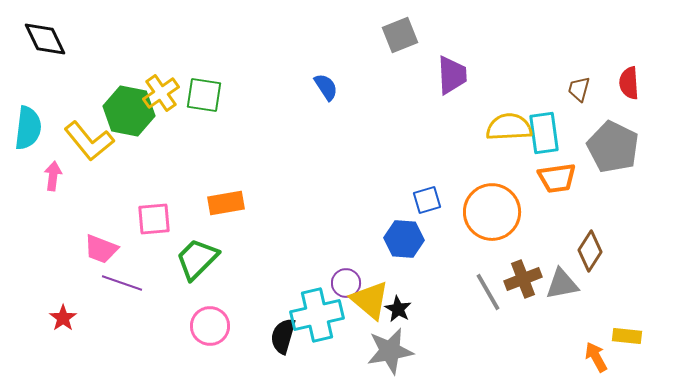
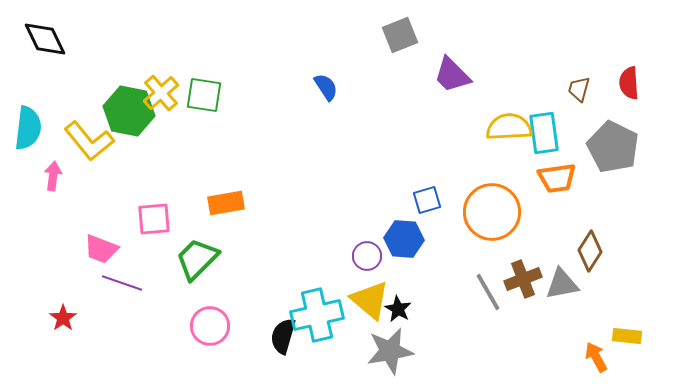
purple trapezoid: rotated 138 degrees clockwise
yellow cross: rotated 6 degrees counterclockwise
purple circle: moved 21 px right, 27 px up
